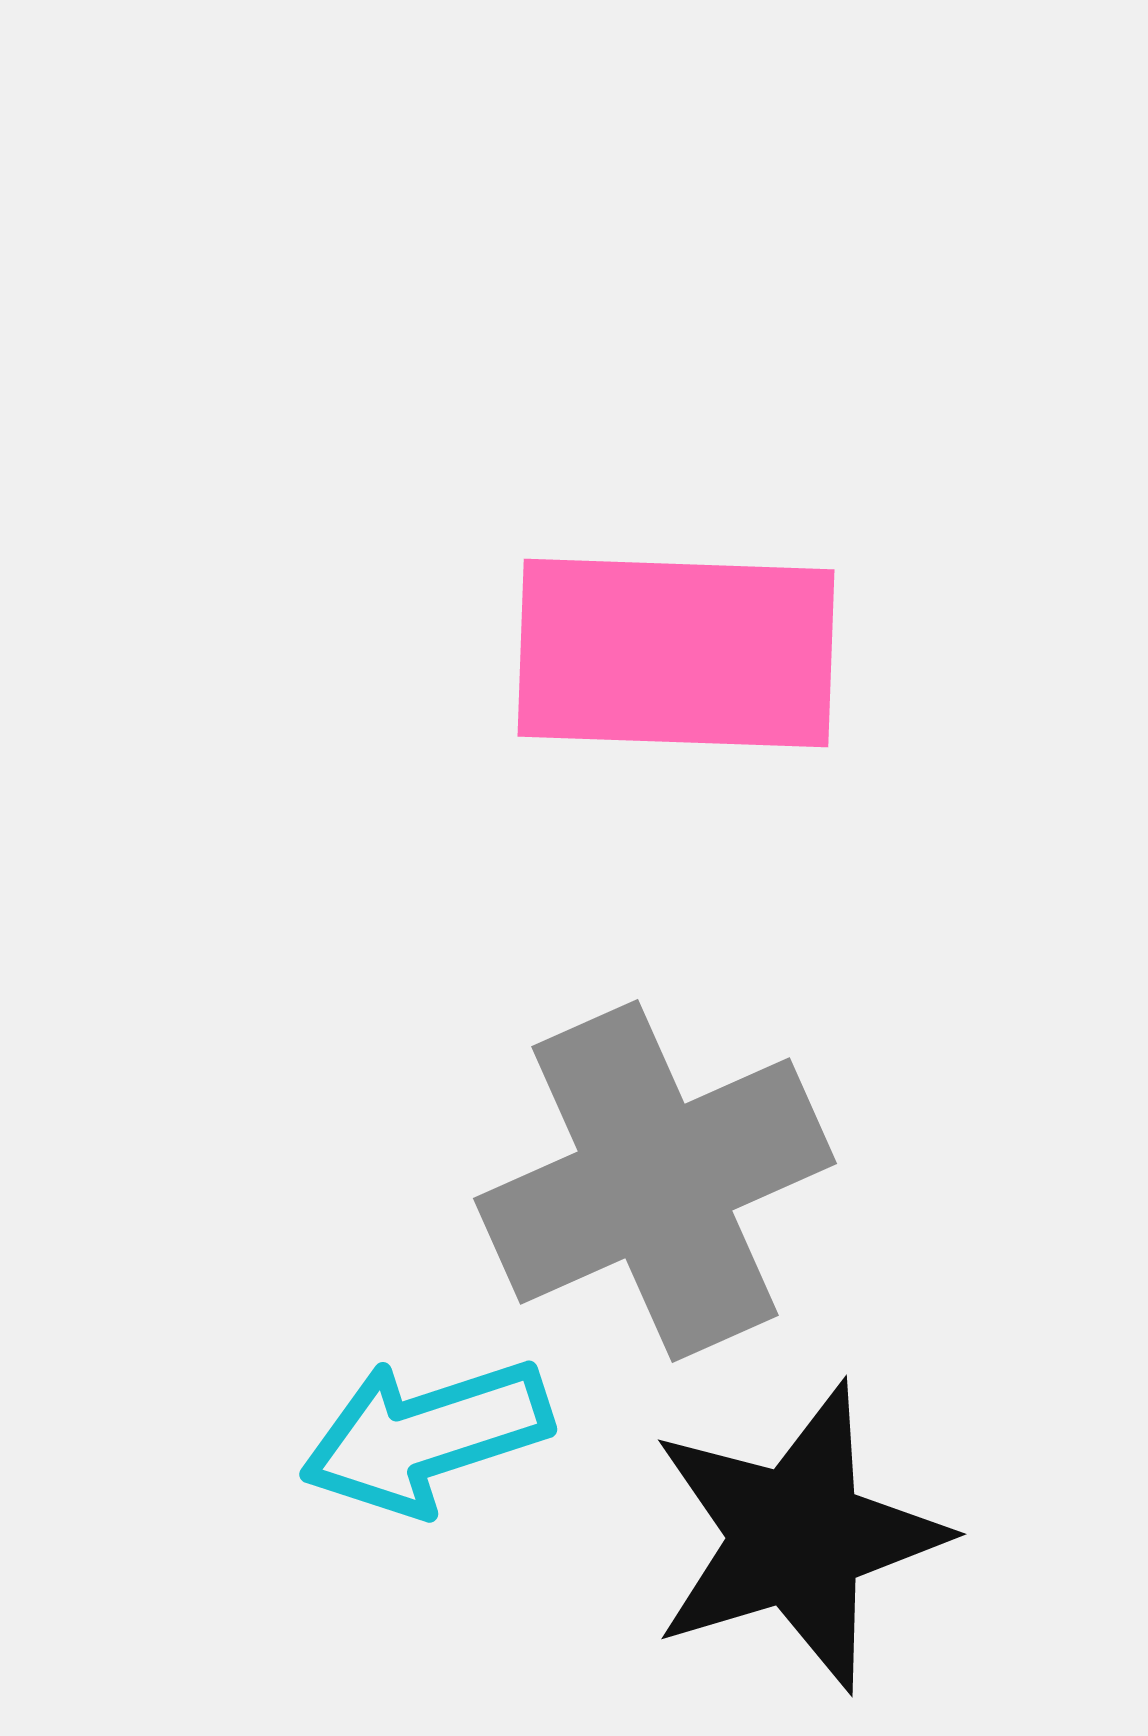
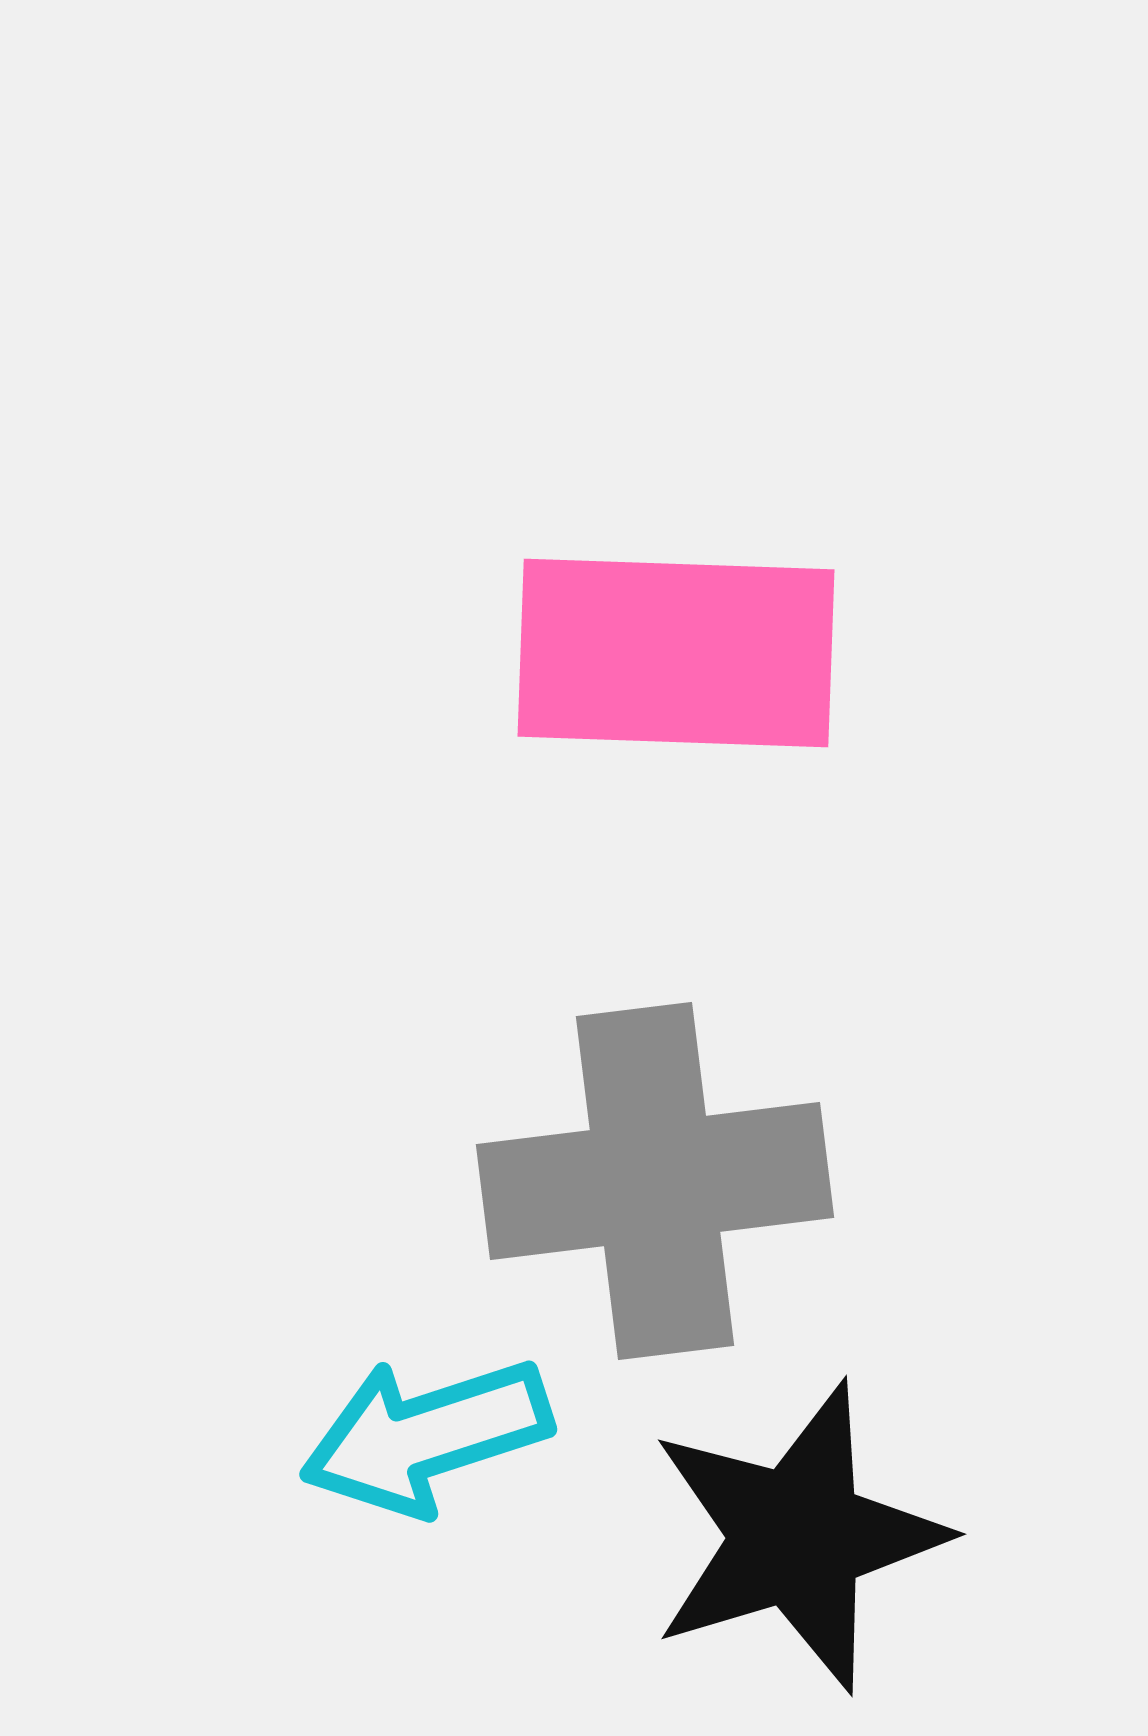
gray cross: rotated 17 degrees clockwise
